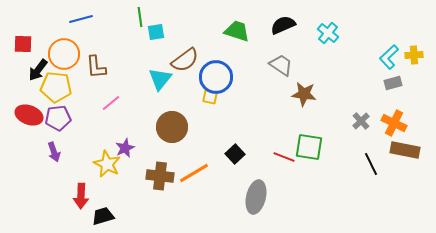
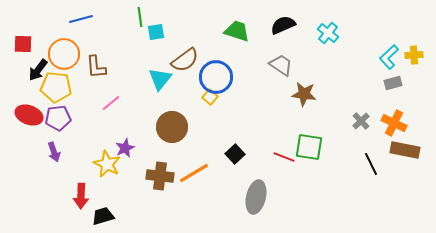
yellow square: rotated 28 degrees clockwise
